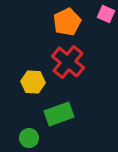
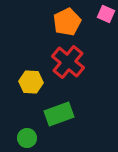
yellow hexagon: moved 2 px left
green circle: moved 2 px left
